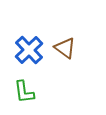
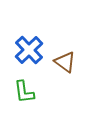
brown triangle: moved 14 px down
